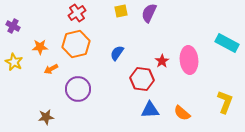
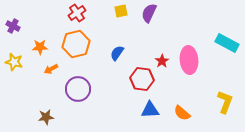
yellow star: rotated 12 degrees counterclockwise
